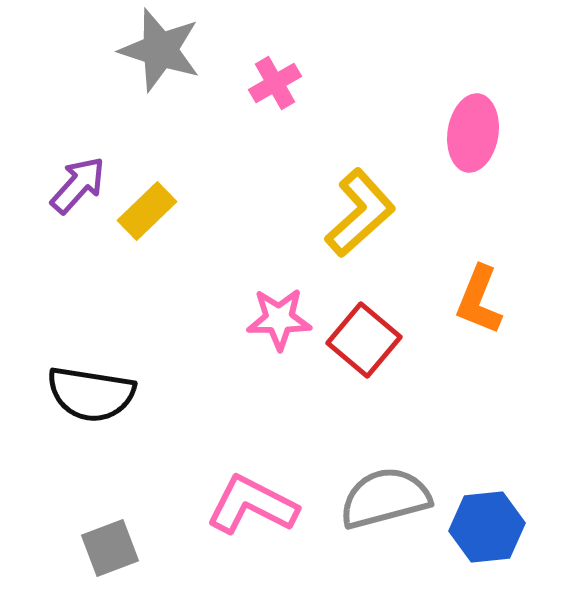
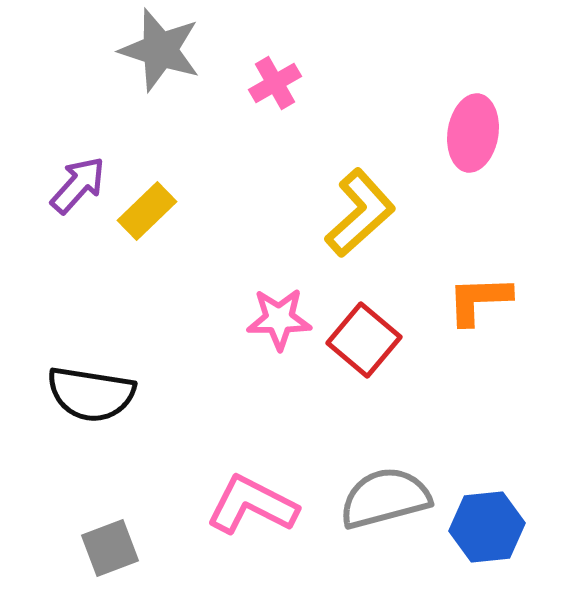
orange L-shape: rotated 66 degrees clockwise
